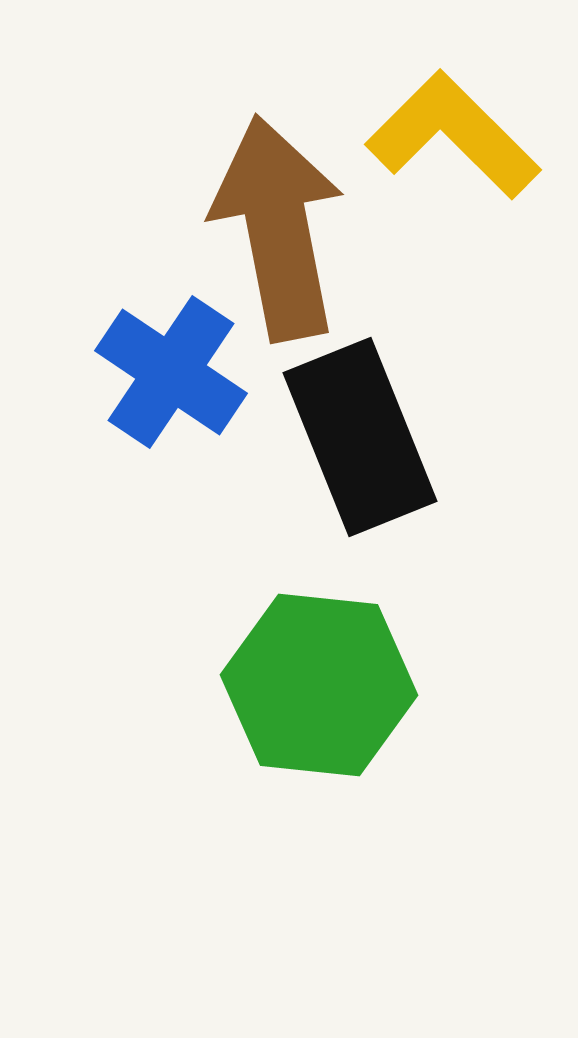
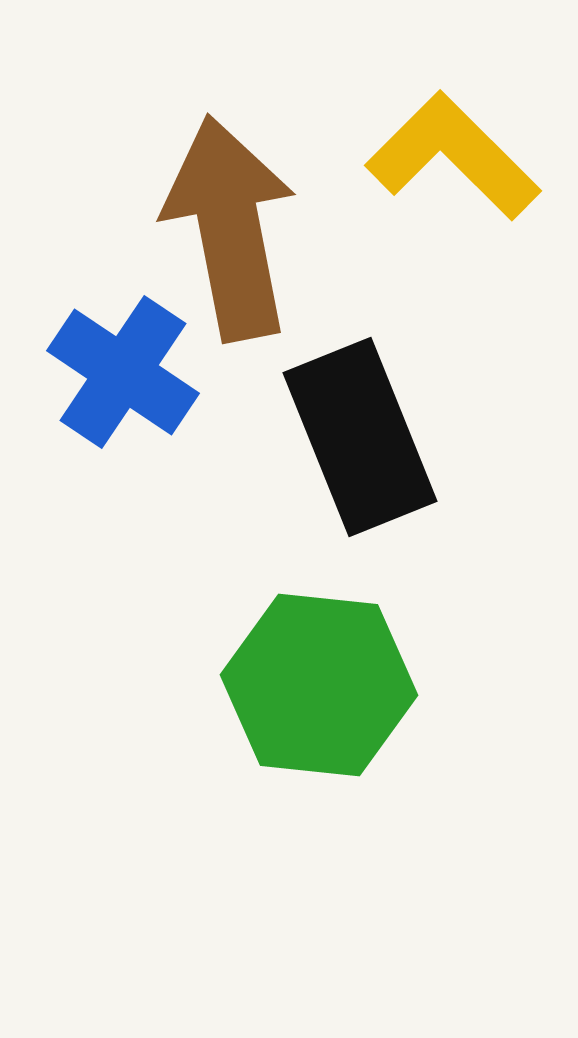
yellow L-shape: moved 21 px down
brown arrow: moved 48 px left
blue cross: moved 48 px left
